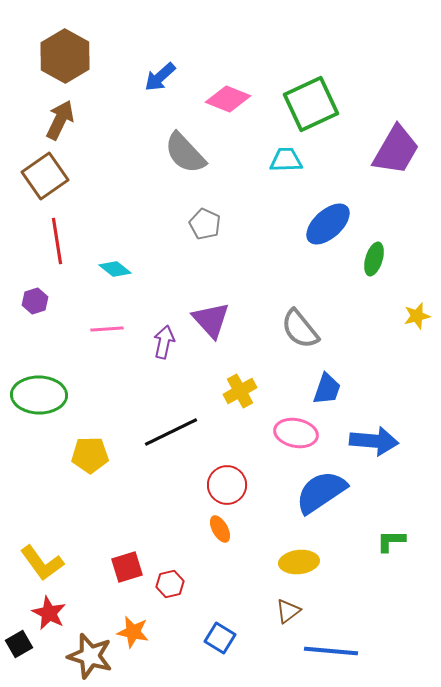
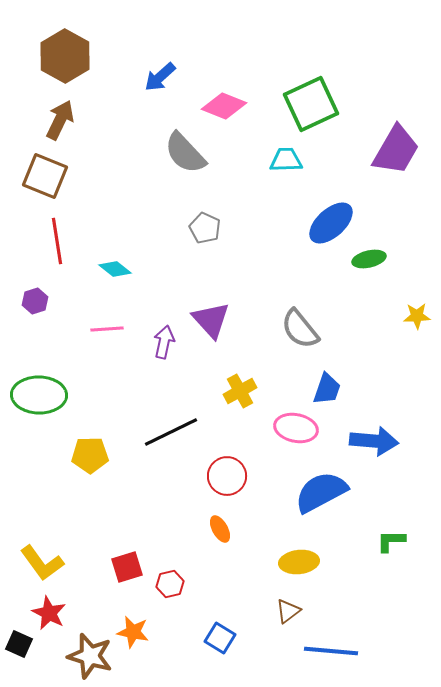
pink diamond at (228, 99): moved 4 px left, 7 px down
brown square at (45, 176): rotated 33 degrees counterclockwise
gray pentagon at (205, 224): moved 4 px down
blue ellipse at (328, 224): moved 3 px right, 1 px up
green ellipse at (374, 259): moved 5 px left; rotated 60 degrees clockwise
yellow star at (417, 316): rotated 12 degrees clockwise
pink ellipse at (296, 433): moved 5 px up
red circle at (227, 485): moved 9 px up
blue semicircle at (321, 492): rotated 6 degrees clockwise
black square at (19, 644): rotated 36 degrees counterclockwise
